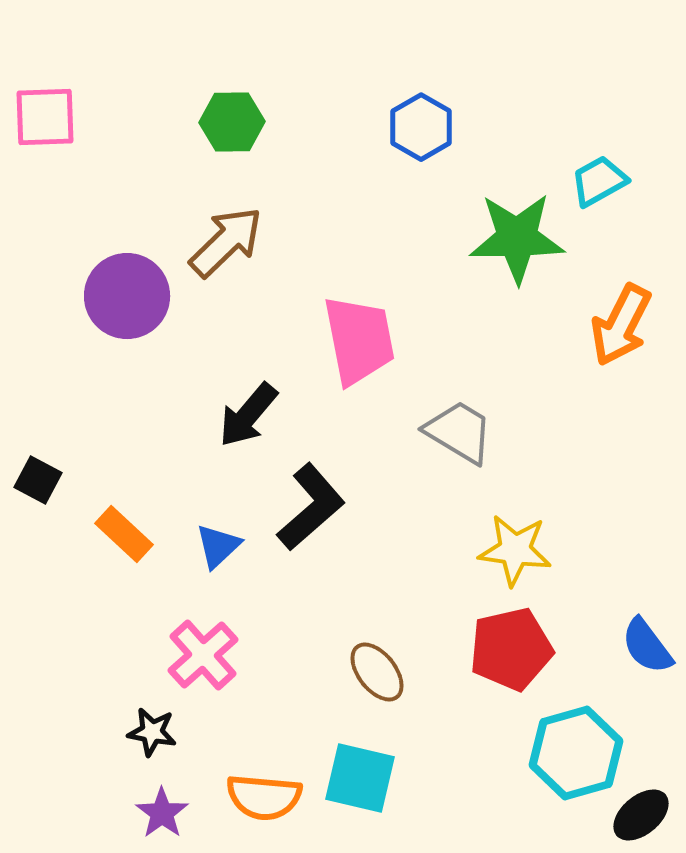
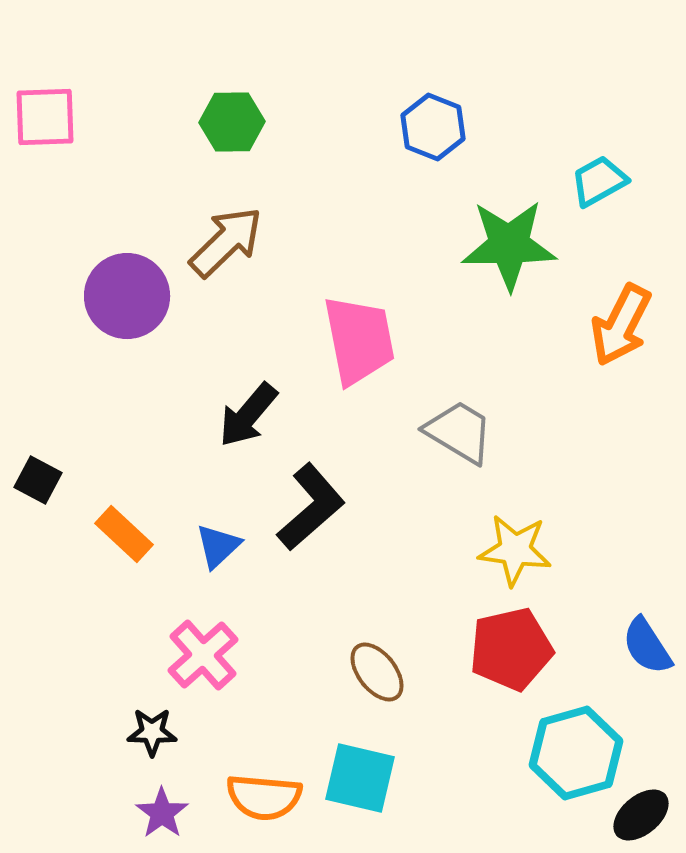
blue hexagon: moved 12 px right; rotated 8 degrees counterclockwise
green star: moved 8 px left, 7 px down
blue semicircle: rotated 4 degrees clockwise
black star: rotated 9 degrees counterclockwise
